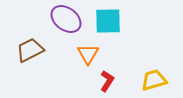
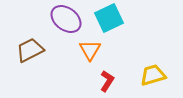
cyan square: moved 1 px right, 3 px up; rotated 24 degrees counterclockwise
orange triangle: moved 2 px right, 4 px up
yellow trapezoid: moved 1 px left, 5 px up
